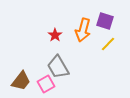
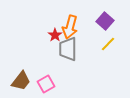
purple square: rotated 24 degrees clockwise
orange arrow: moved 13 px left, 3 px up
gray trapezoid: moved 10 px right, 18 px up; rotated 30 degrees clockwise
